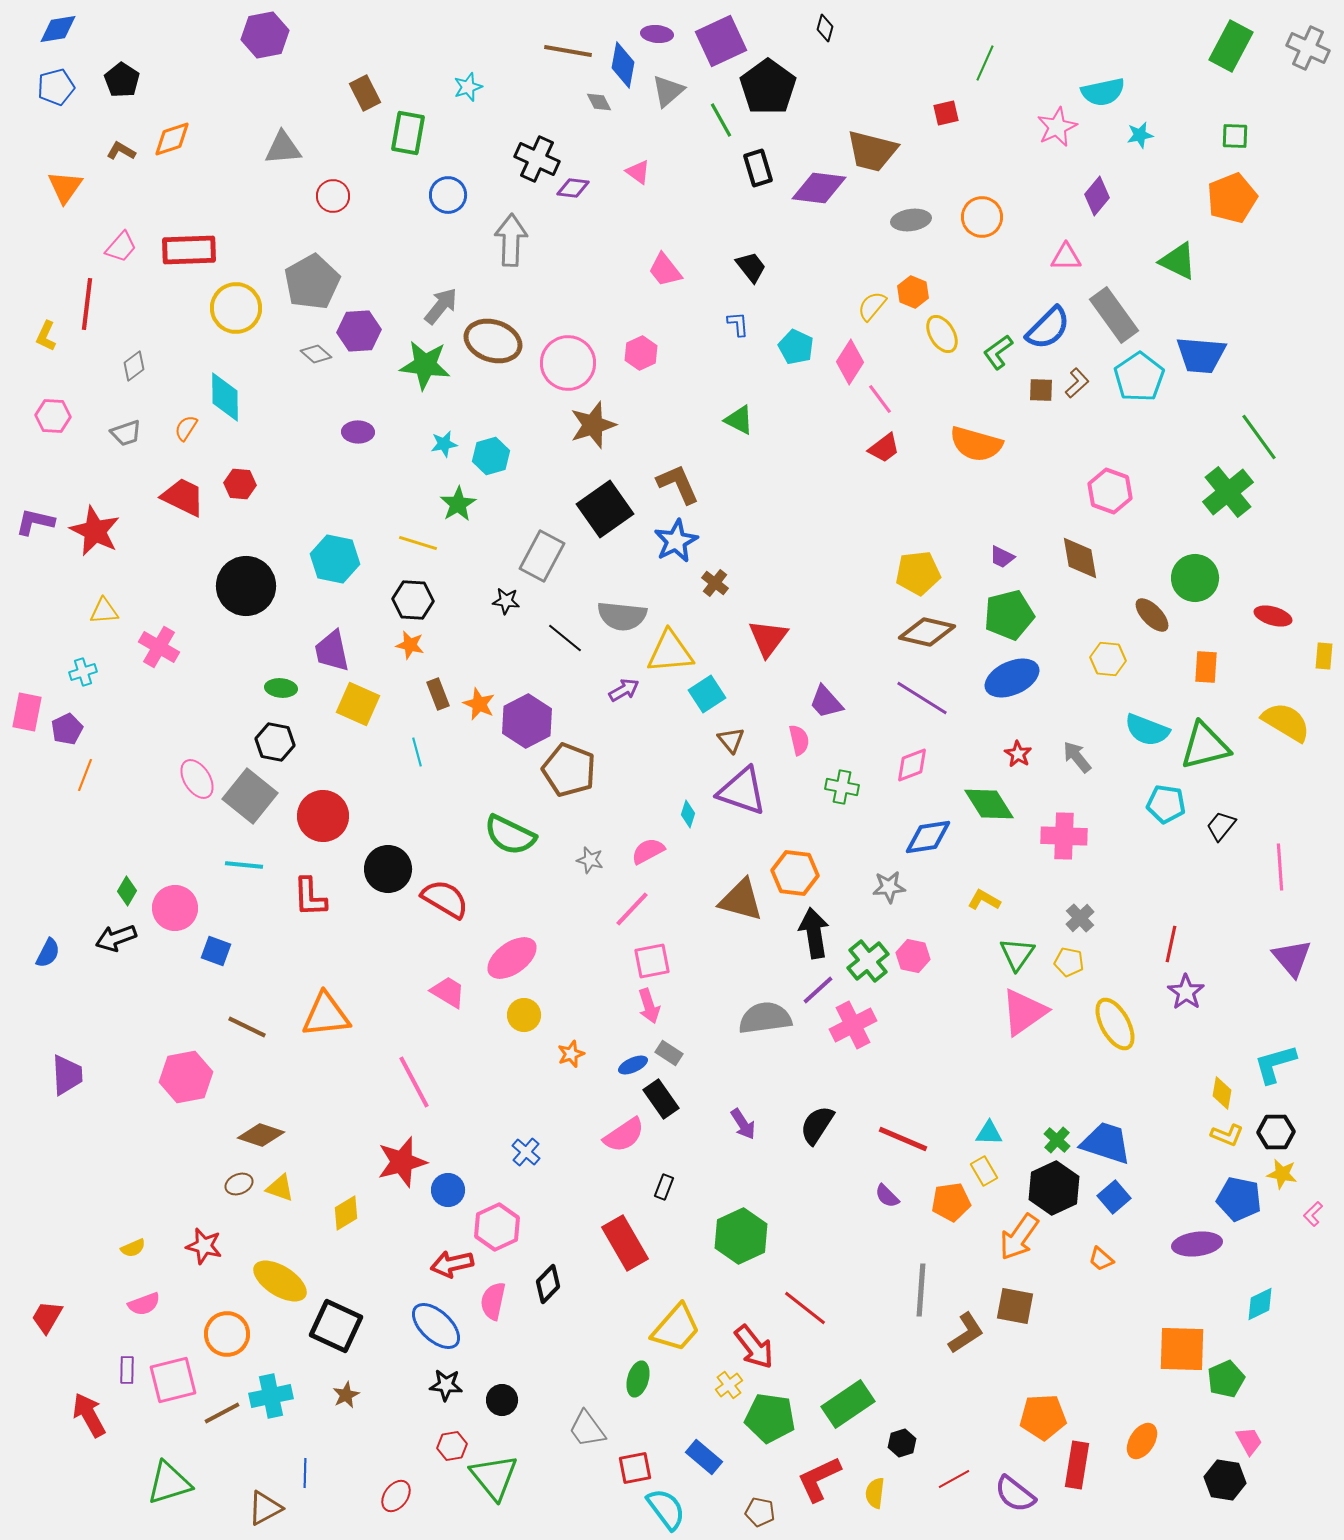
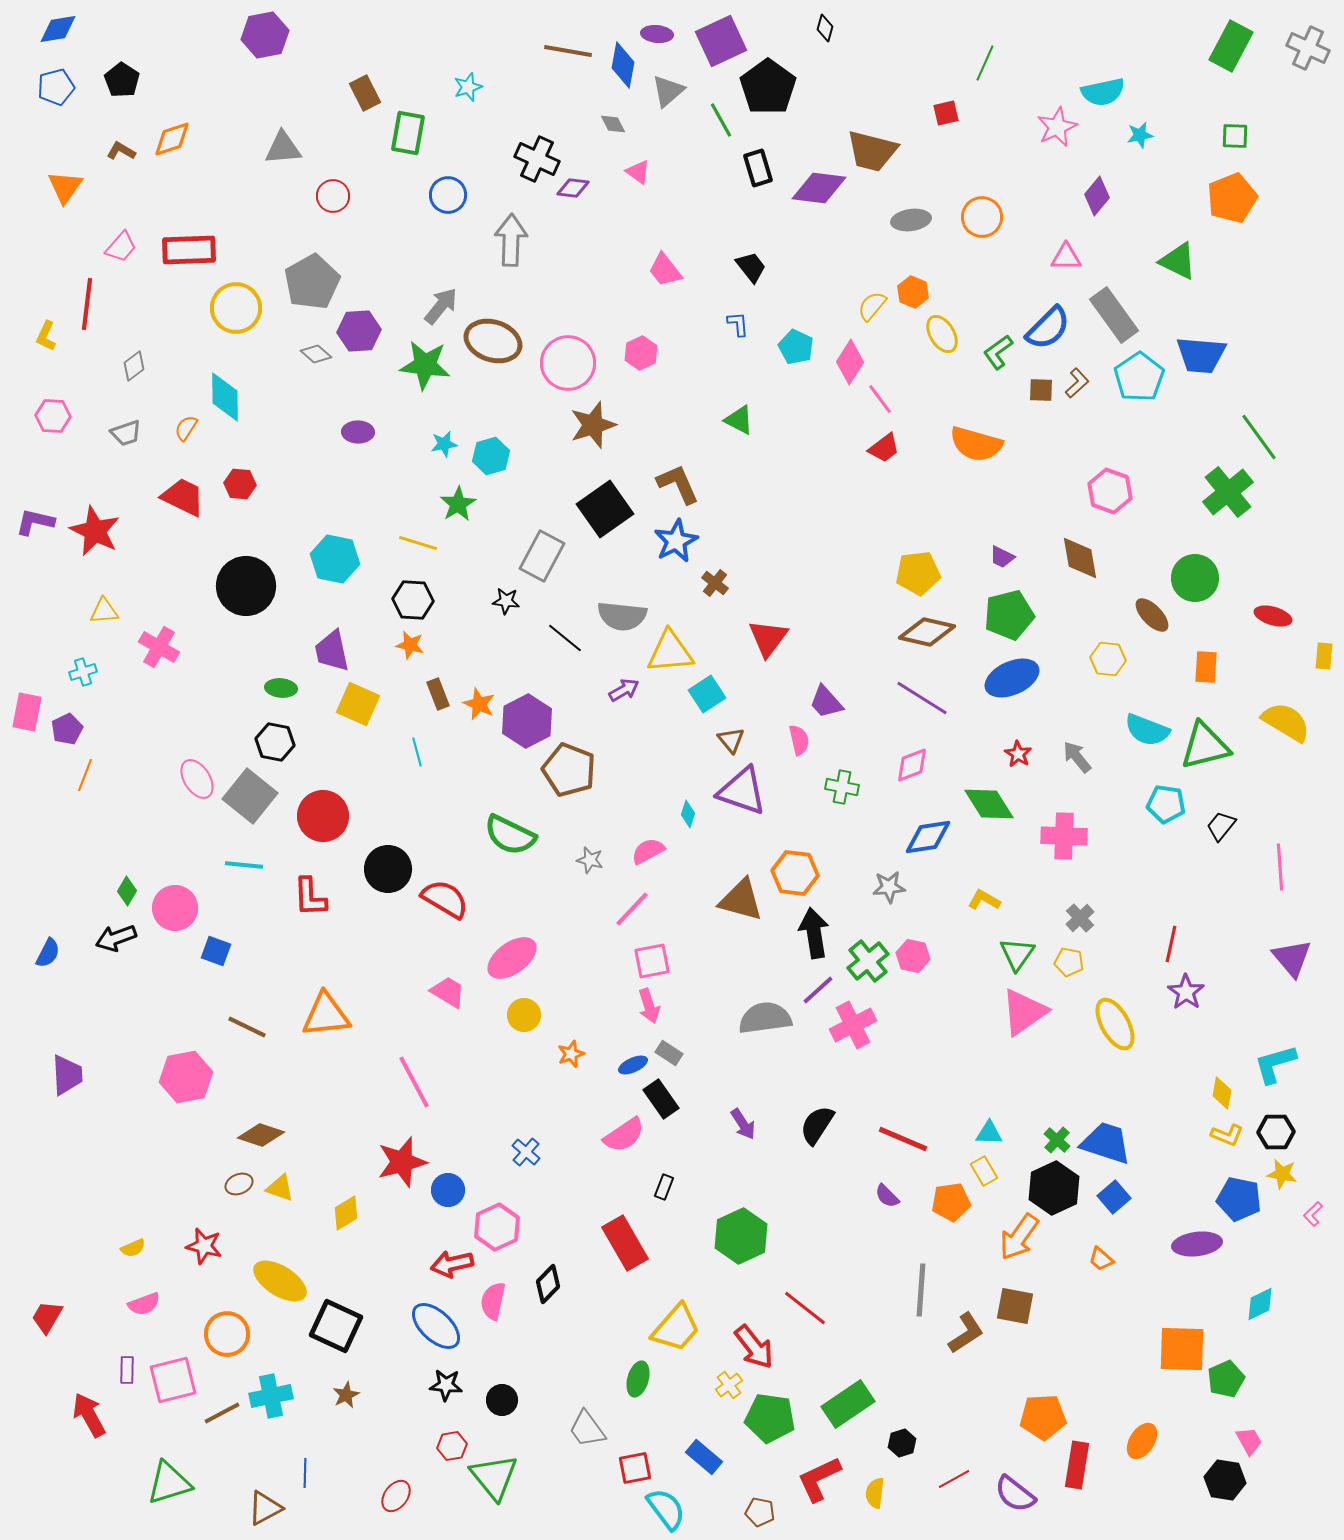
gray diamond at (599, 102): moved 14 px right, 22 px down
